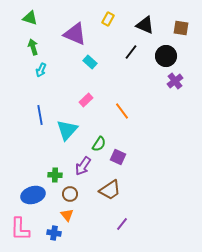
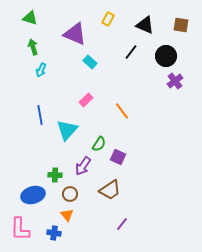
brown square: moved 3 px up
